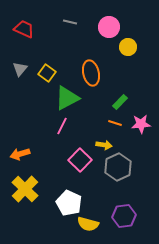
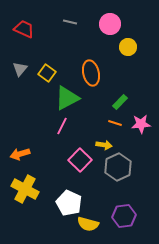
pink circle: moved 1 px right, 3 px up
yellow cross: rotated 16 degrees counterclockwise
